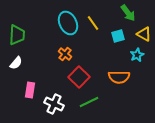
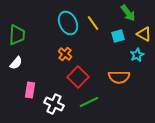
red square: moved 1 px left
